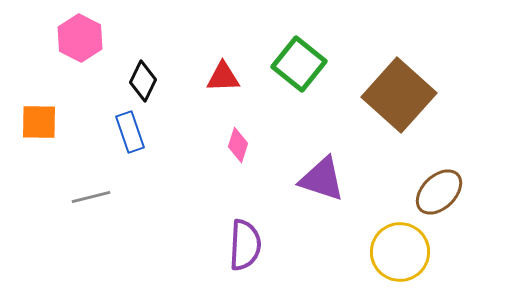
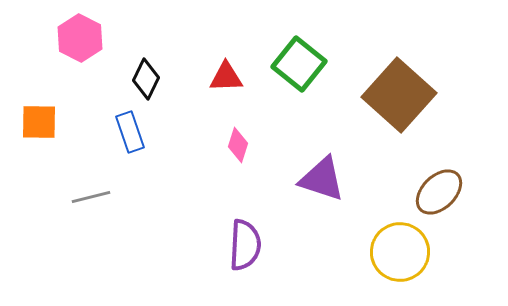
red triangle: moved 3 px right
black diamond: moved 3 px right, 2 px up
